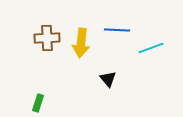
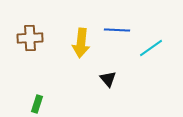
brown cross: moved 17 px left
cyan line: rotated 15 degrees counterclockwise
green rectangle: moved 1 px left, 1 px down
